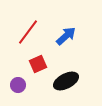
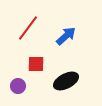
red line: moved 4 px up
red square: moved 2 px left; rotated 24 degrees clockwise
purple circle: moved 1 px down
